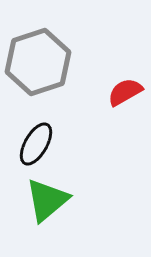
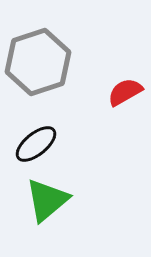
black ellipse: rotated 21 degrees clockwise
